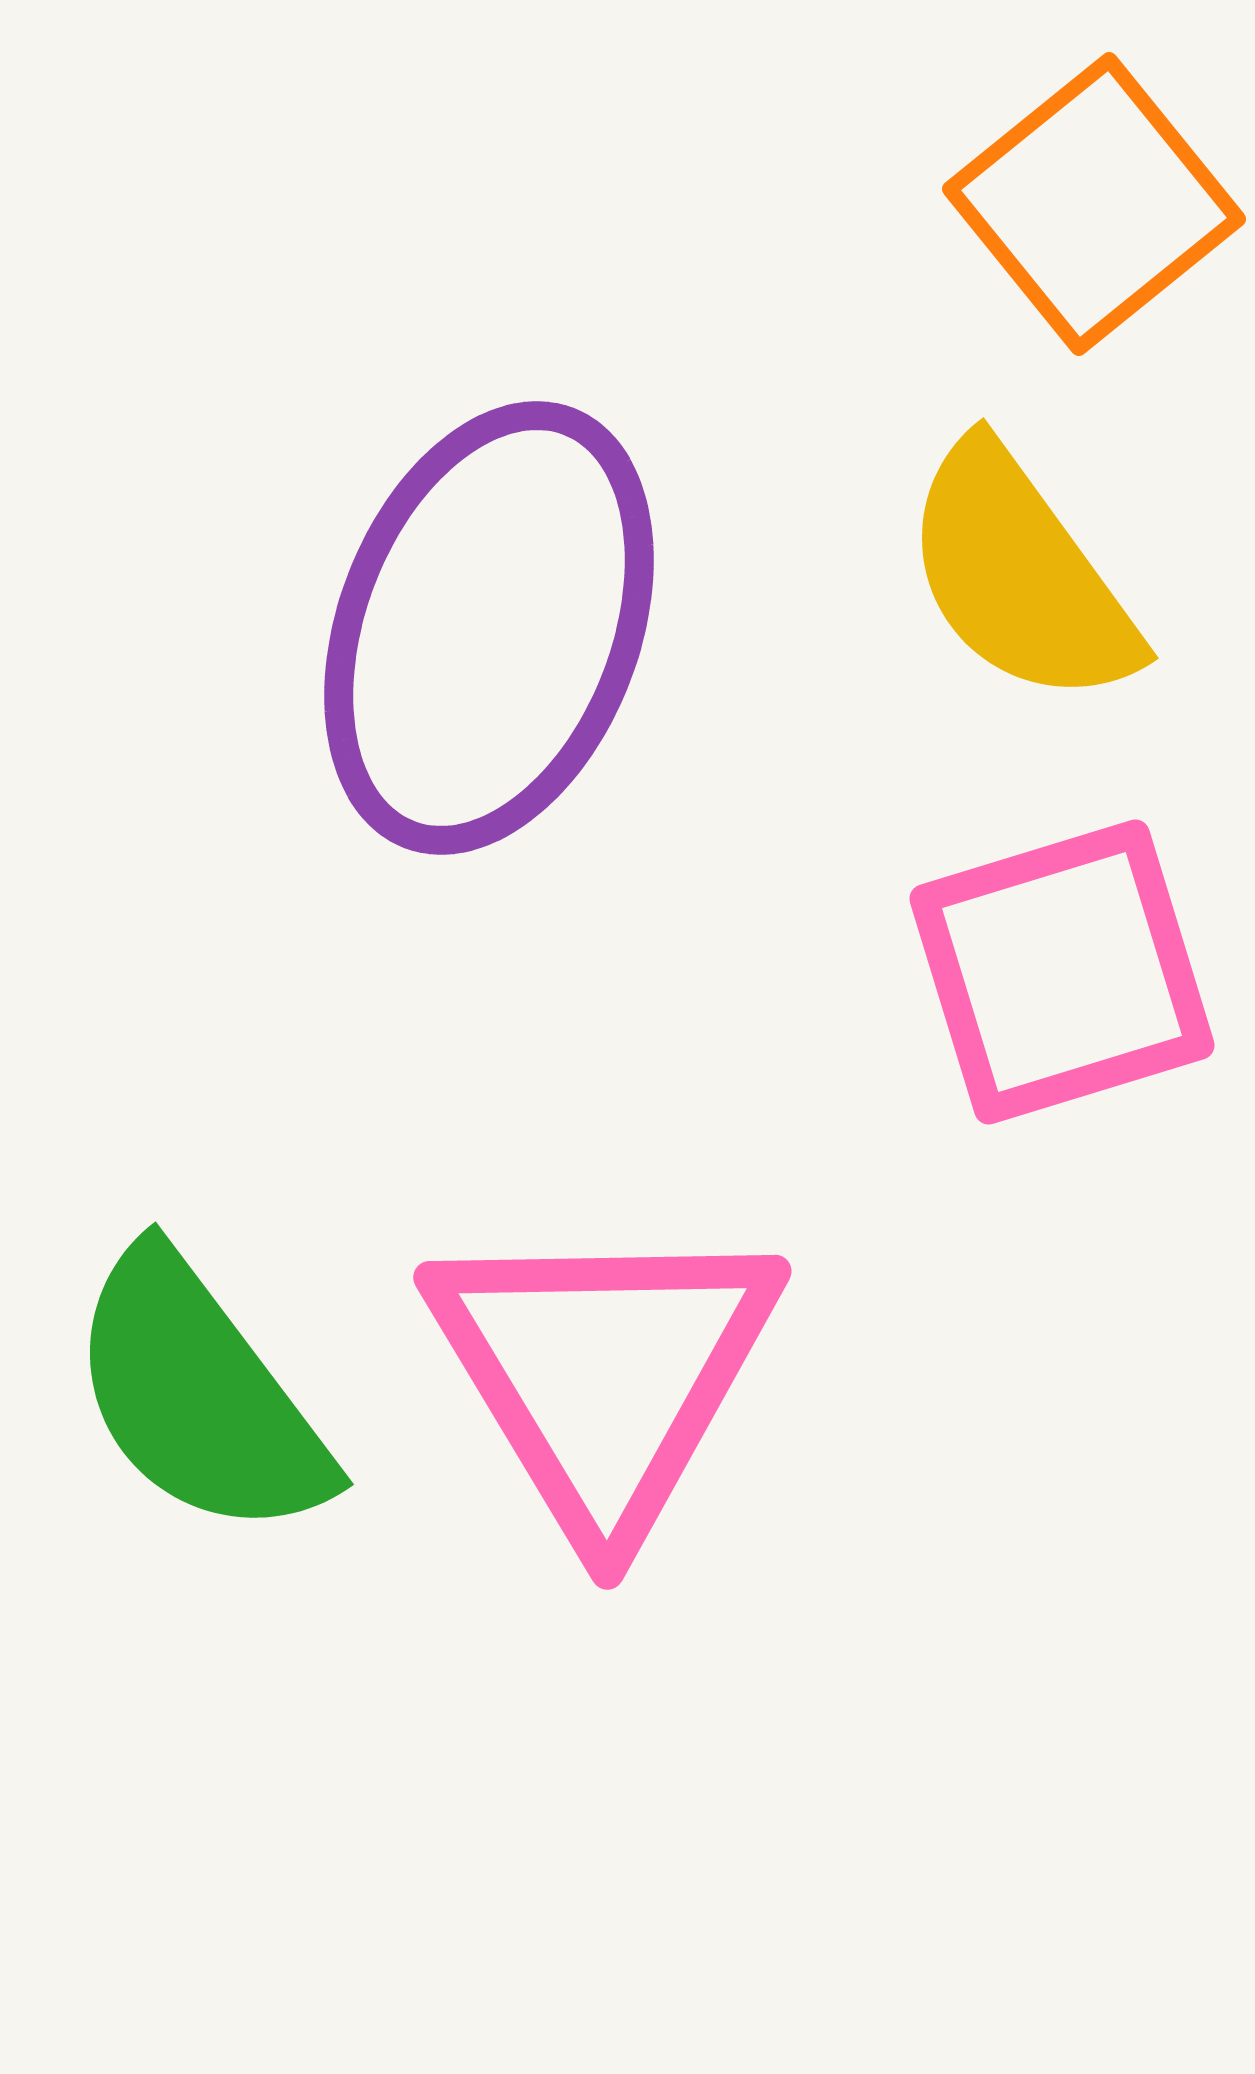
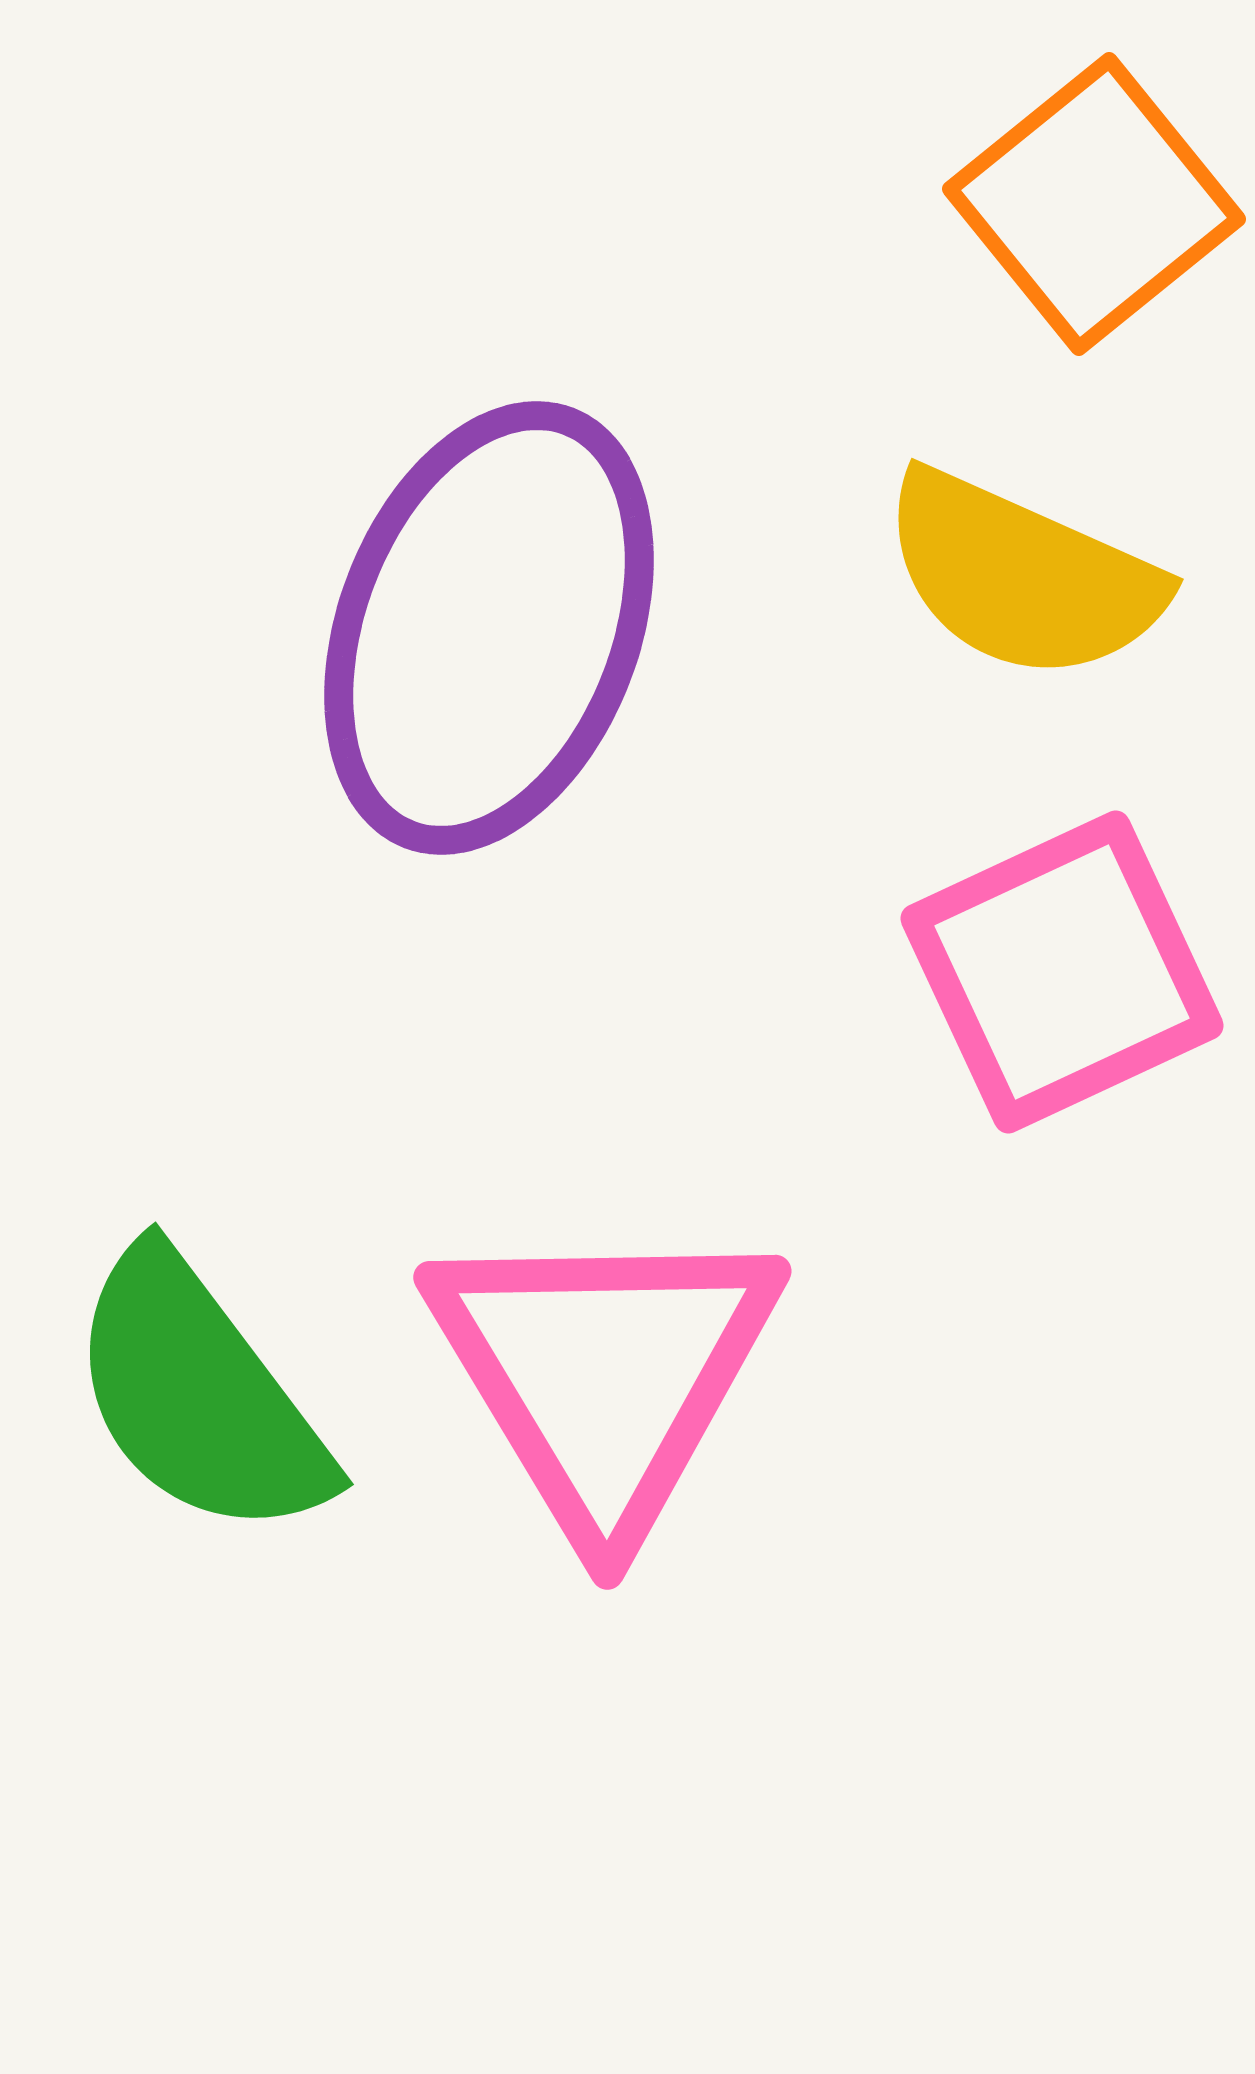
yellow semicircle: moved 2 px right, 1 px down; rotated 30 degrees counterclockwise
pink square: rotated 8 degrees counterclockwise
